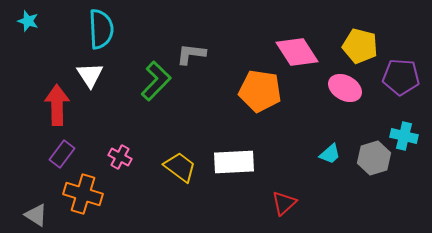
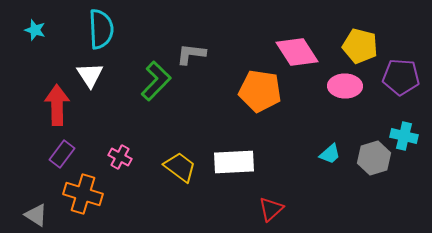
cyan star: moved 7 px right, 9 px down
pink ellipse: moved 2 px up; rotated 28 degrees counterclockwise
red triangle: moved 13 px left, 6 px down
